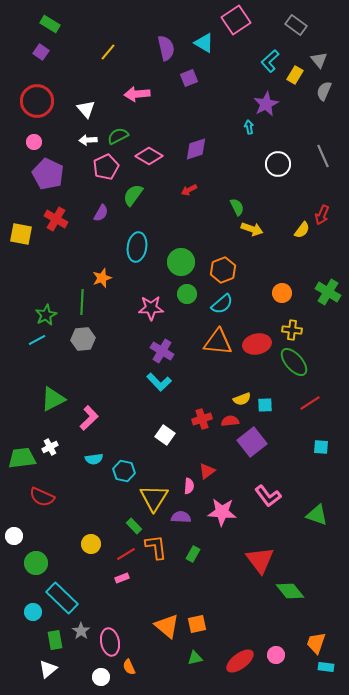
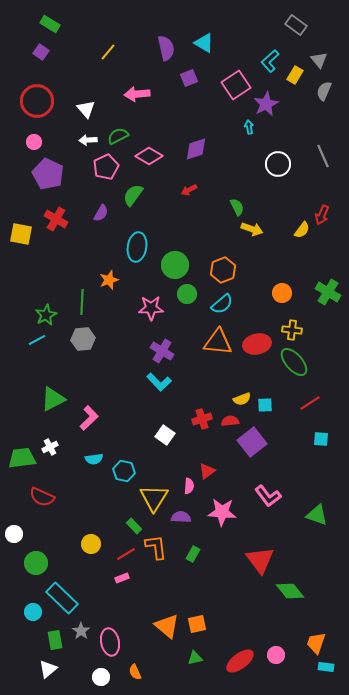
pink square at (236, 20): moved 65 px down
green circle at (181, 262): moved 6 px left, 3 px down
orange star at (102, 278): moved 7 px right, 2 px down
cyan square at (321, 447): moved 8 px up
white circle at (14, 536): moved 2 px up
orange semicircle at (129, 667): moved 6 px right, 5 px down
